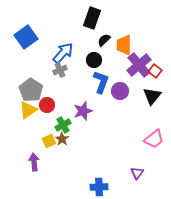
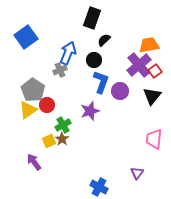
orange trapezoid: moved 25 px right; rotated 80 degrees clockwise
blue arrow: moved 5 px right; rotated 20 degrees counterclockwise
red square: rotated 16 degrees clockwise
gray pentagon: moved 2 px right
purple star: moved 7 px right
pink trapezoid: rotated 135 degrees clockwise
purple arrow: rotated 30 degrees counterclockwise
blue cross: rotated 30 degrees clockwise
